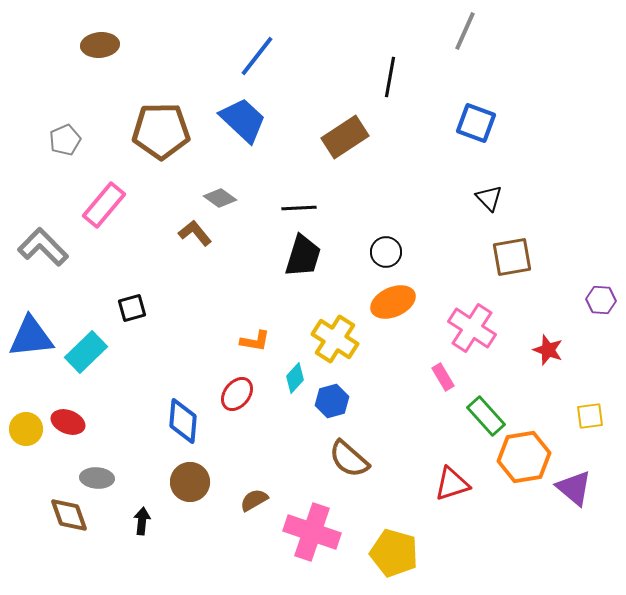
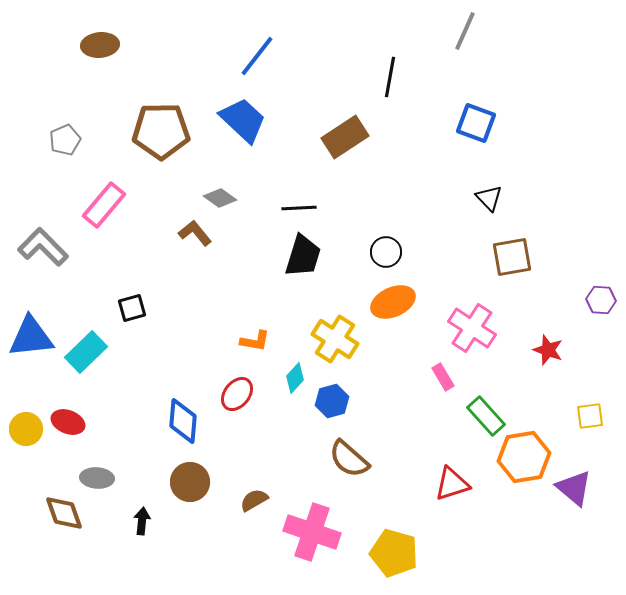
brown diamond at (69, 515): moved 5 px left, 2 px up
